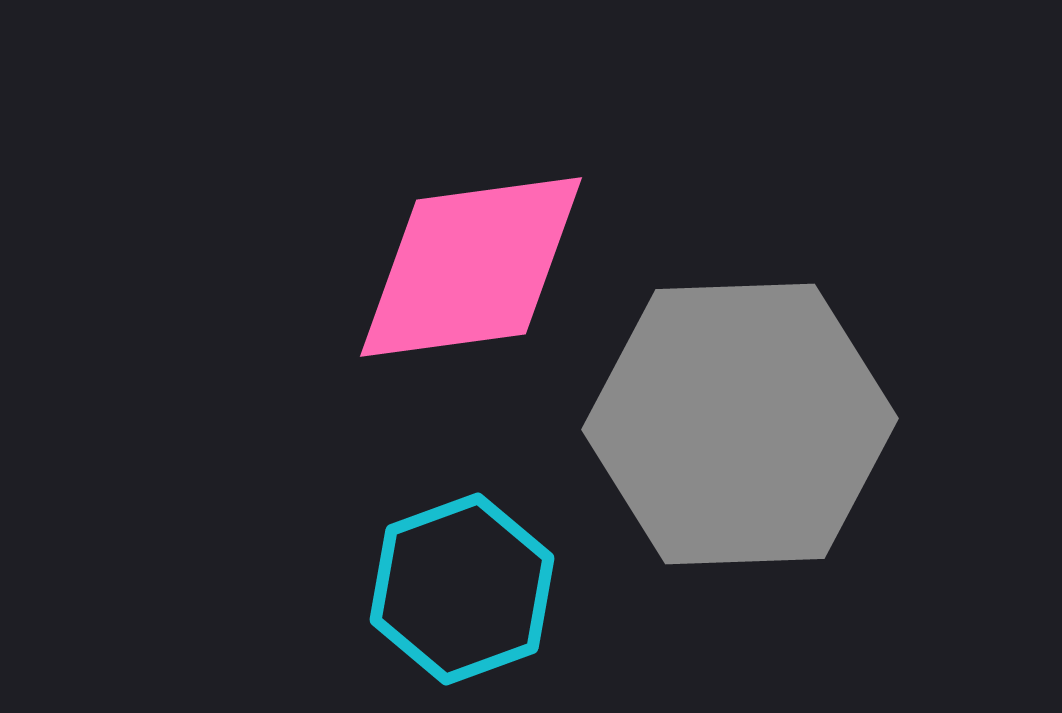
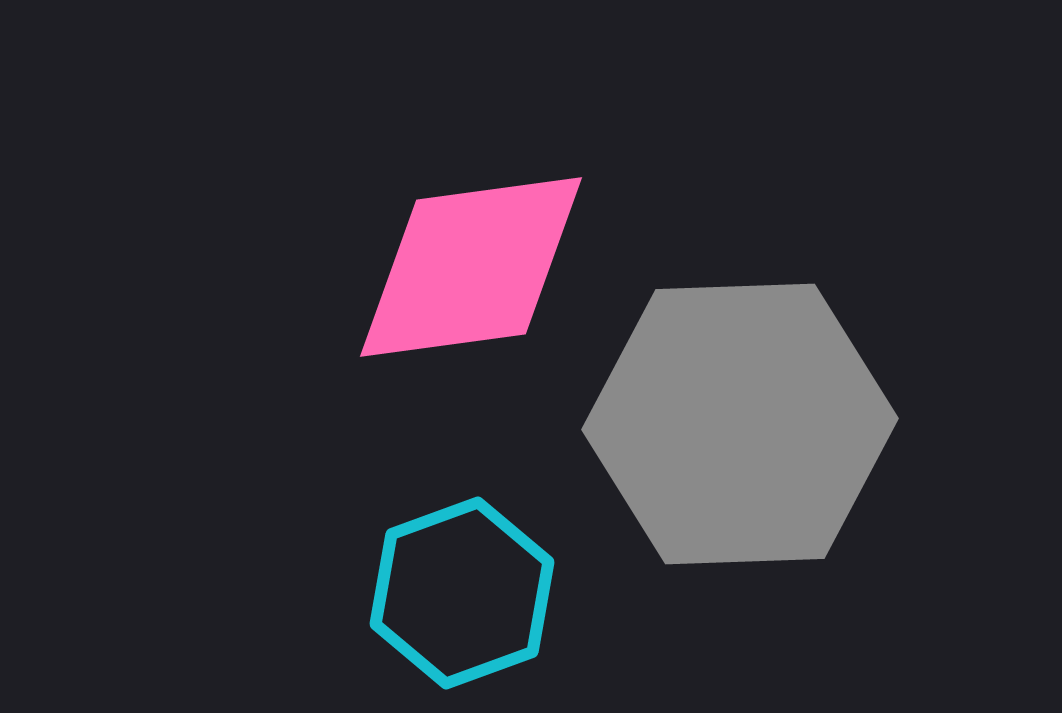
cyan hexagon: moved 4 px down
